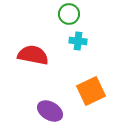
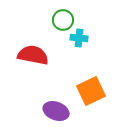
green circle: moved 6 px left, 6 px down
cyan cross: moved 1 px right, 3 px up
purple ellipse: moved 6 px right; rotated 10 degrees counterclockwise
